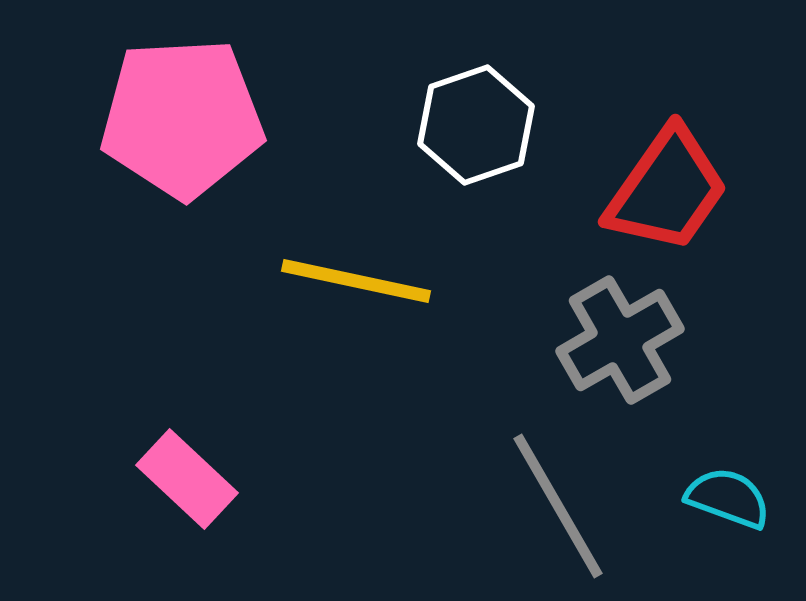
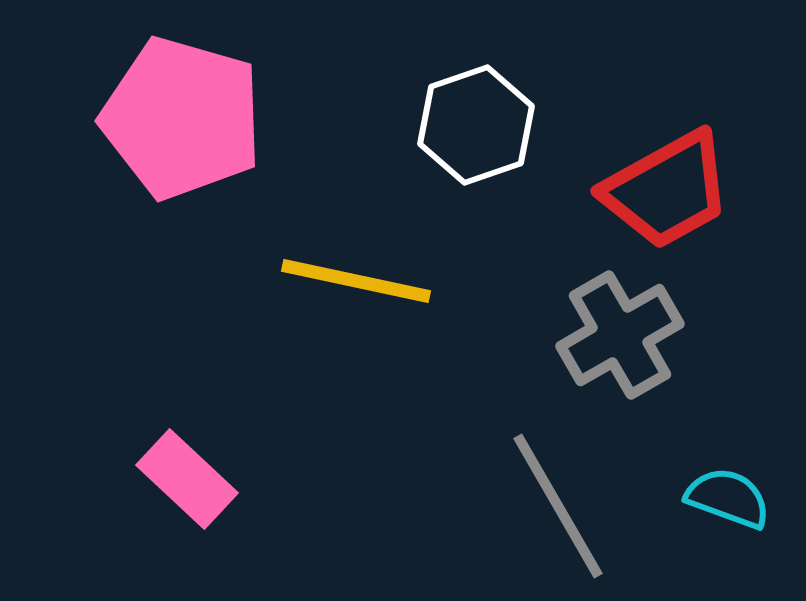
pink pentagon: rotated 19 degrees clockwise
red trapezoid: rotated 26 degrees clockwise
gray cross: moved 5 px up
